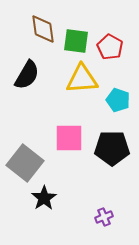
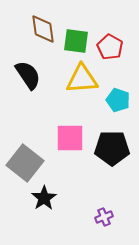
black semicircle: moved 1 px right; rotated 64 degrees counterclockwise
pink square: moved 1 px right
